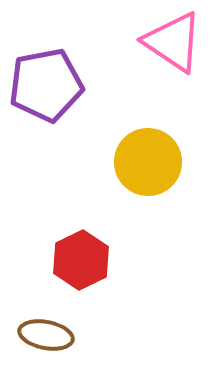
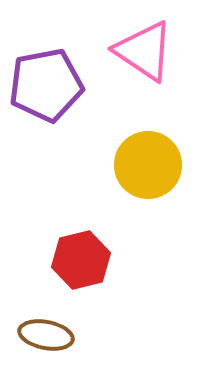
pink triangle: moved 29 px left, 9 px down
yellow circle: moved 3 px down
red hexagon: rotated 12 degrees clockwise
